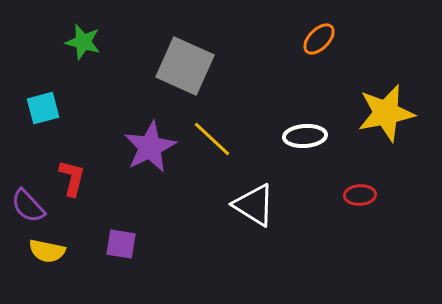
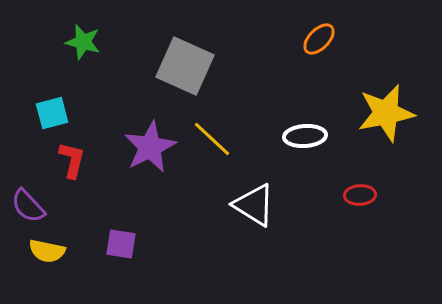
cyan square: moved 9 px right, 5 px down
red L-shape: moved 18 px up
